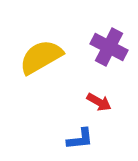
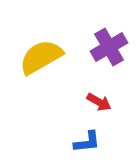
purple cross: rotated 33 degrees clockwise
blue L-shape: moved 7 px right, 3 px down
